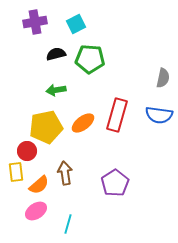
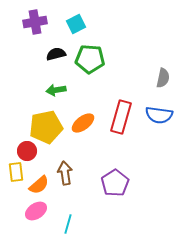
red rectangle: moved 4 px right, 2 px down
